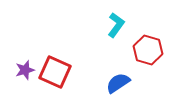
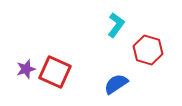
purple star: moved 1 px right, 1 px up
blue semicircle: moved 2 px left, 1 px down
